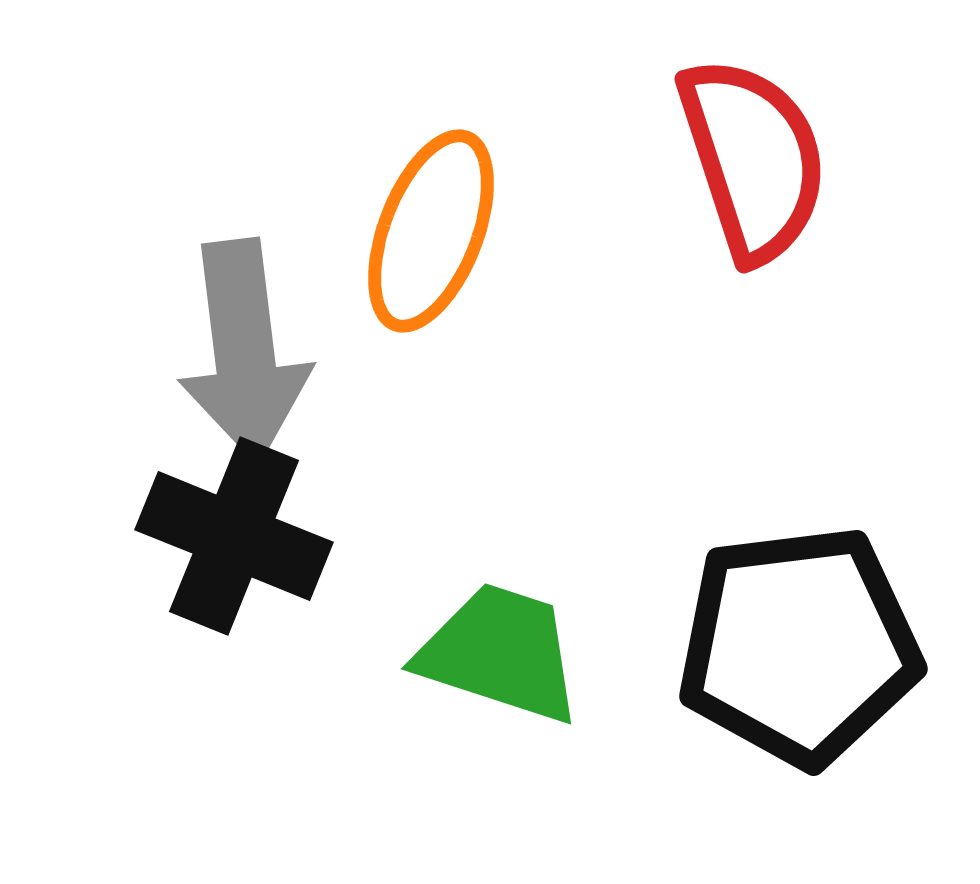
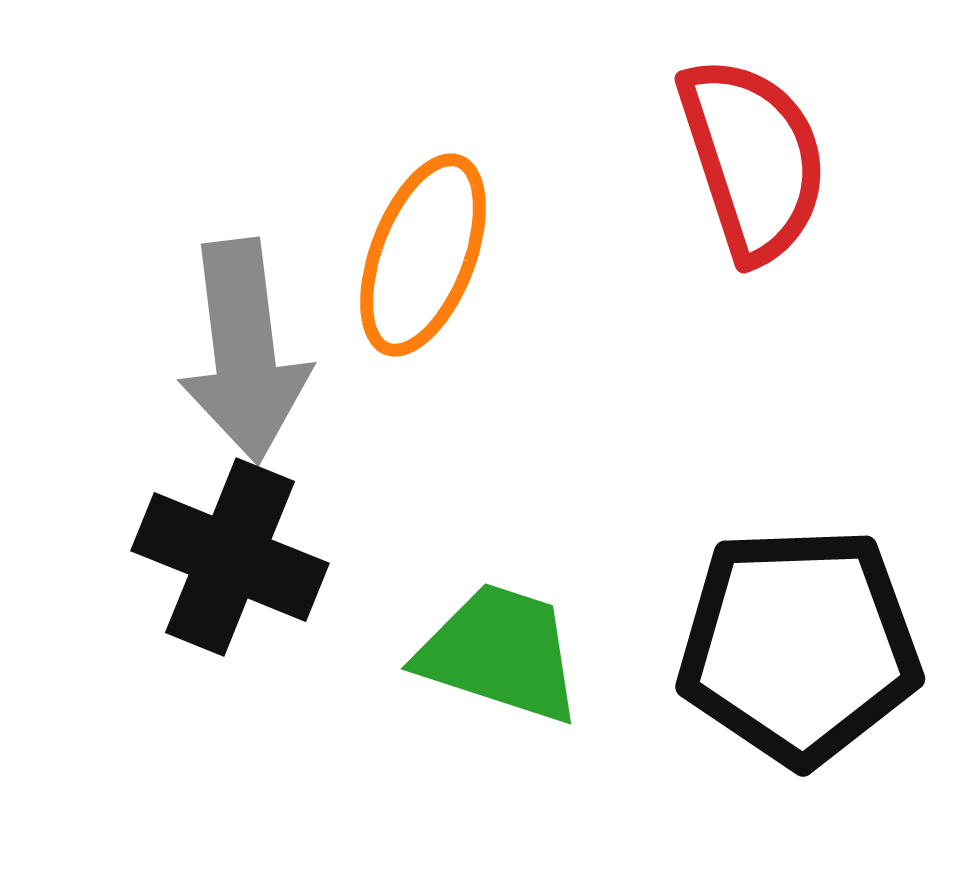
orange ellipse: moved 8 px left, 24 px down
black cross: moved 4 px left, 21 px down
black pentagon: rotated 5 degrees clockwise
